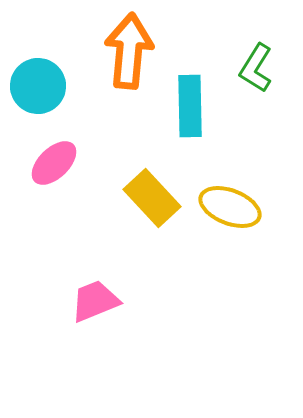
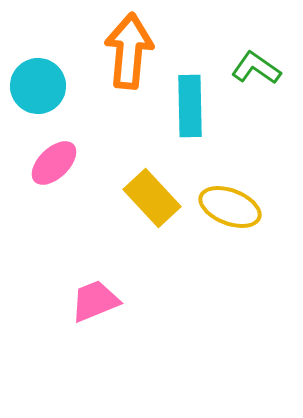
green L-shape: rotated 93 degrees clockwise
